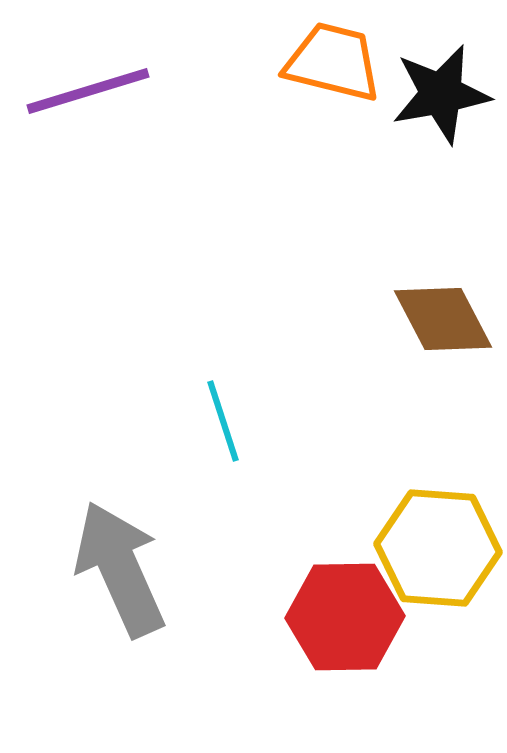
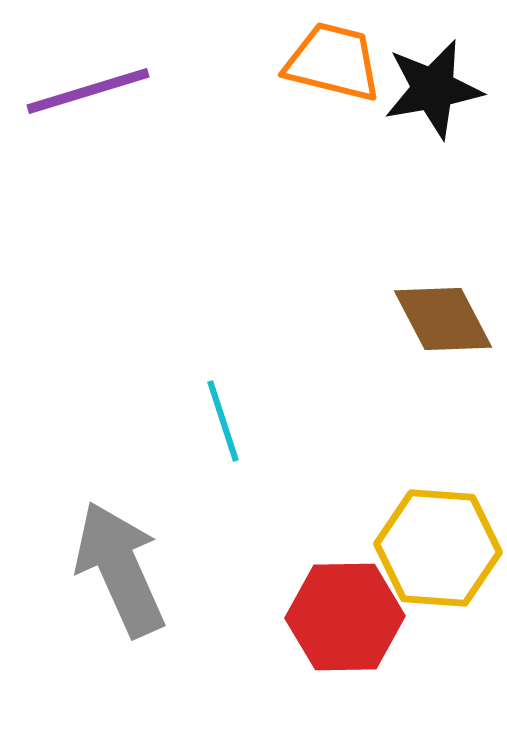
black star: moved 8 px left, 5 px up
